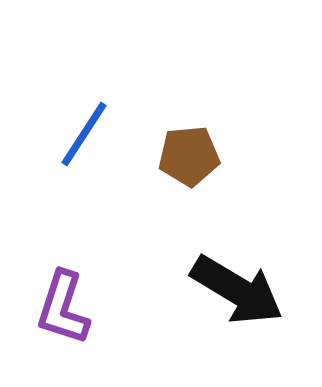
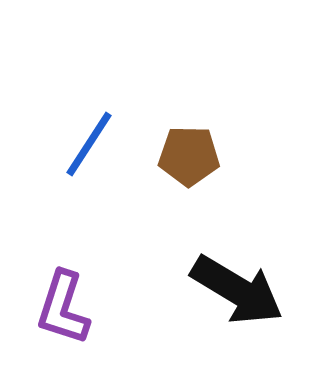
blue line: moved 5 px right, 10 px down
brown pentagon: rotated 6 degrees clockwise
